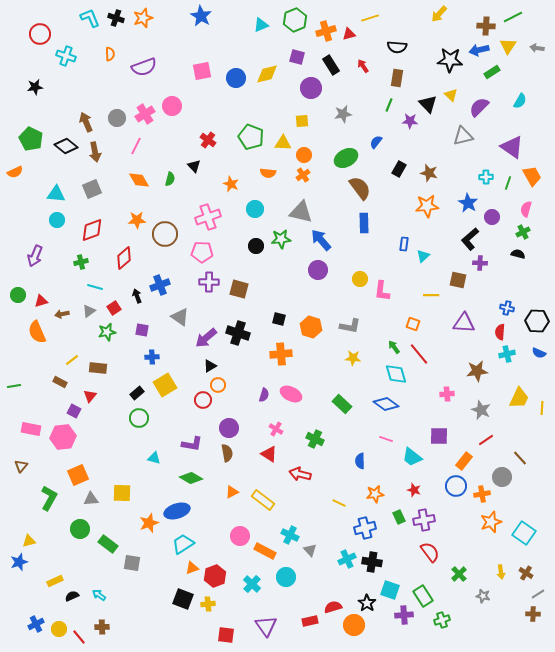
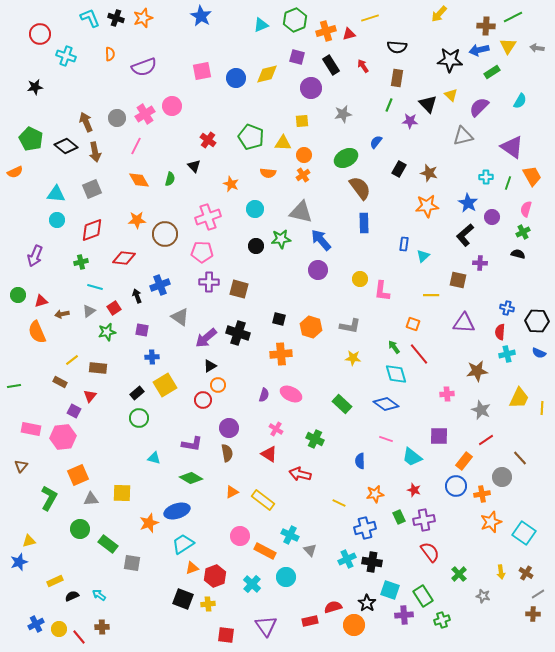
black L-shape at (470, 239): moved 5 px left, 4 px up
red diamond at (124, 258): rotated 45 degrees clockwise
